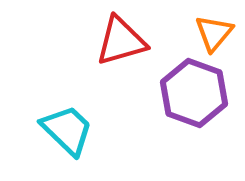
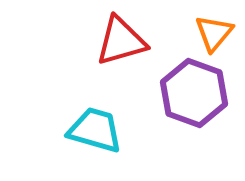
cyan trapezoid: moved 28 px right; rotated 28 degrees counterclockwise
